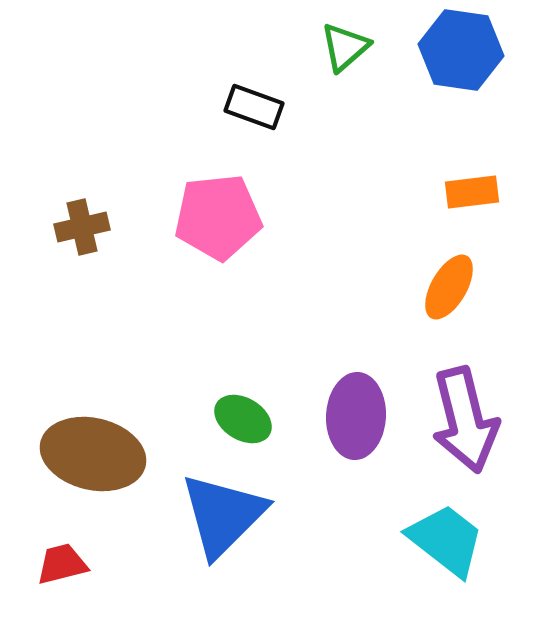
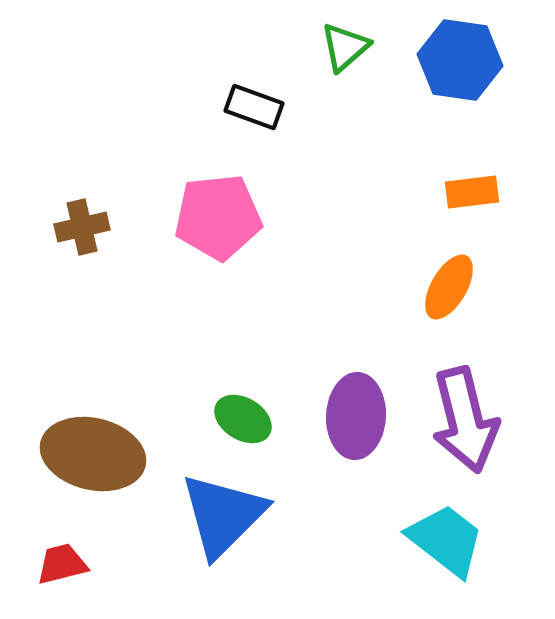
blue hexagon: moved 1 px left, 10 px down
